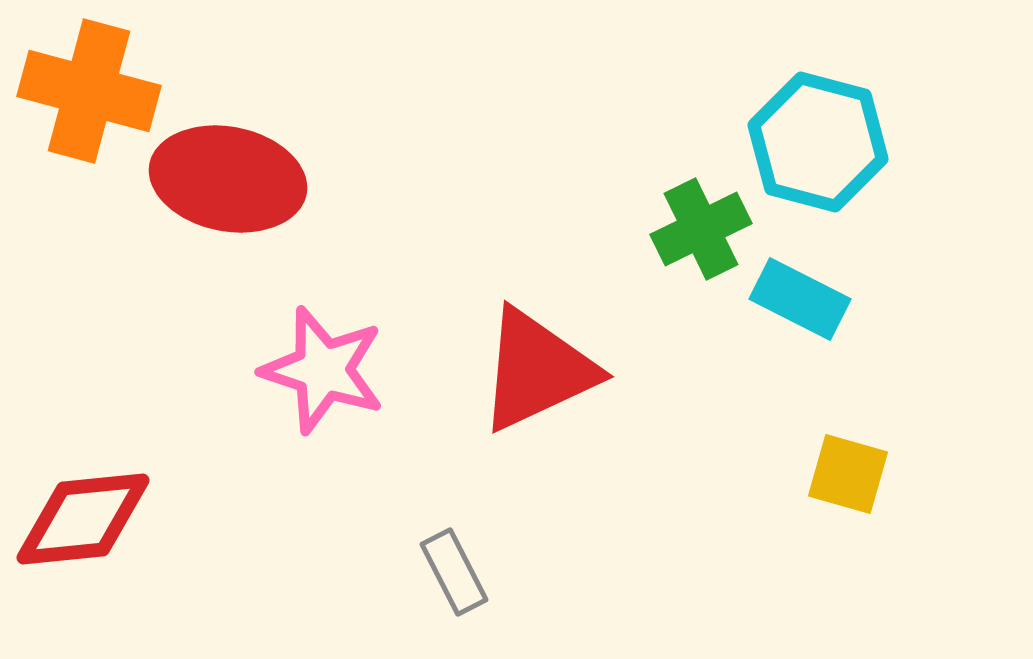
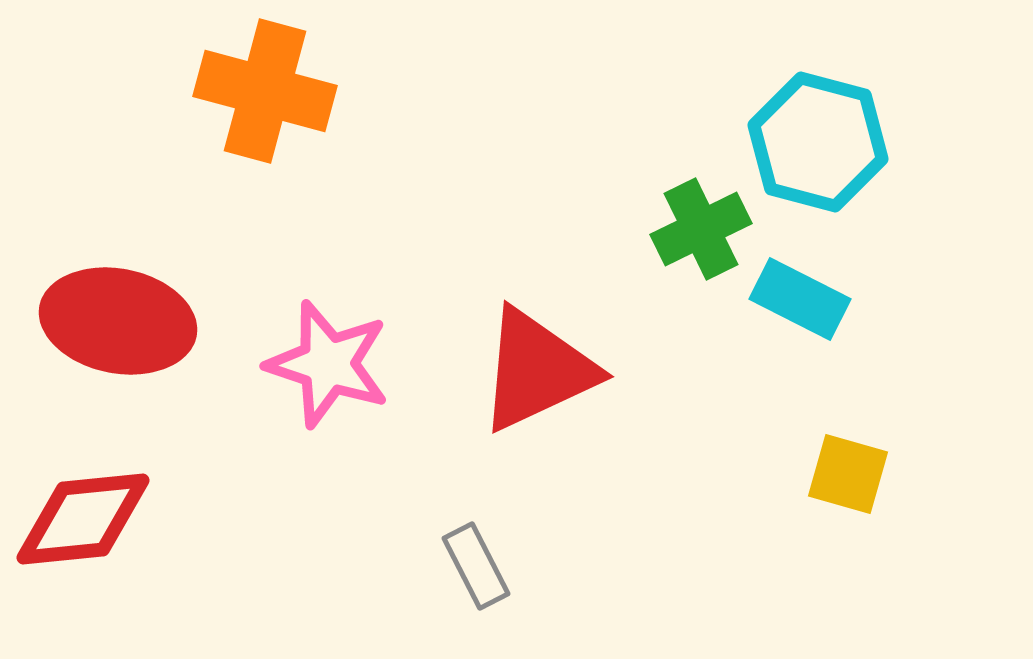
orange cross: moved 176 px right
red ellipse: moved 110 px left, 142 px down
pink star: moved 5 px right, 6 px up
gray rectangle: moved 22 px right, 6 px up
